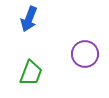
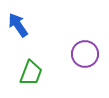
blue arrow: moved 11 px left, 6 px down; rotated 125 degrees clockwise
